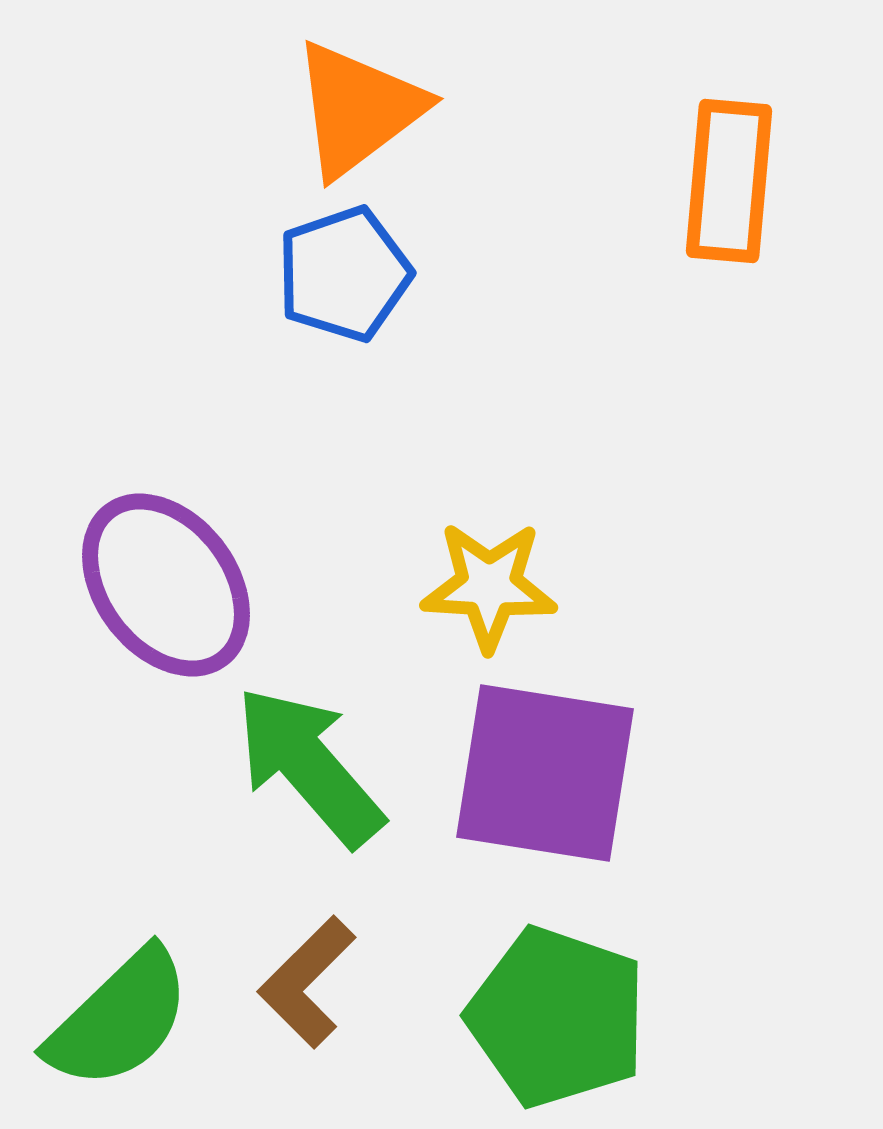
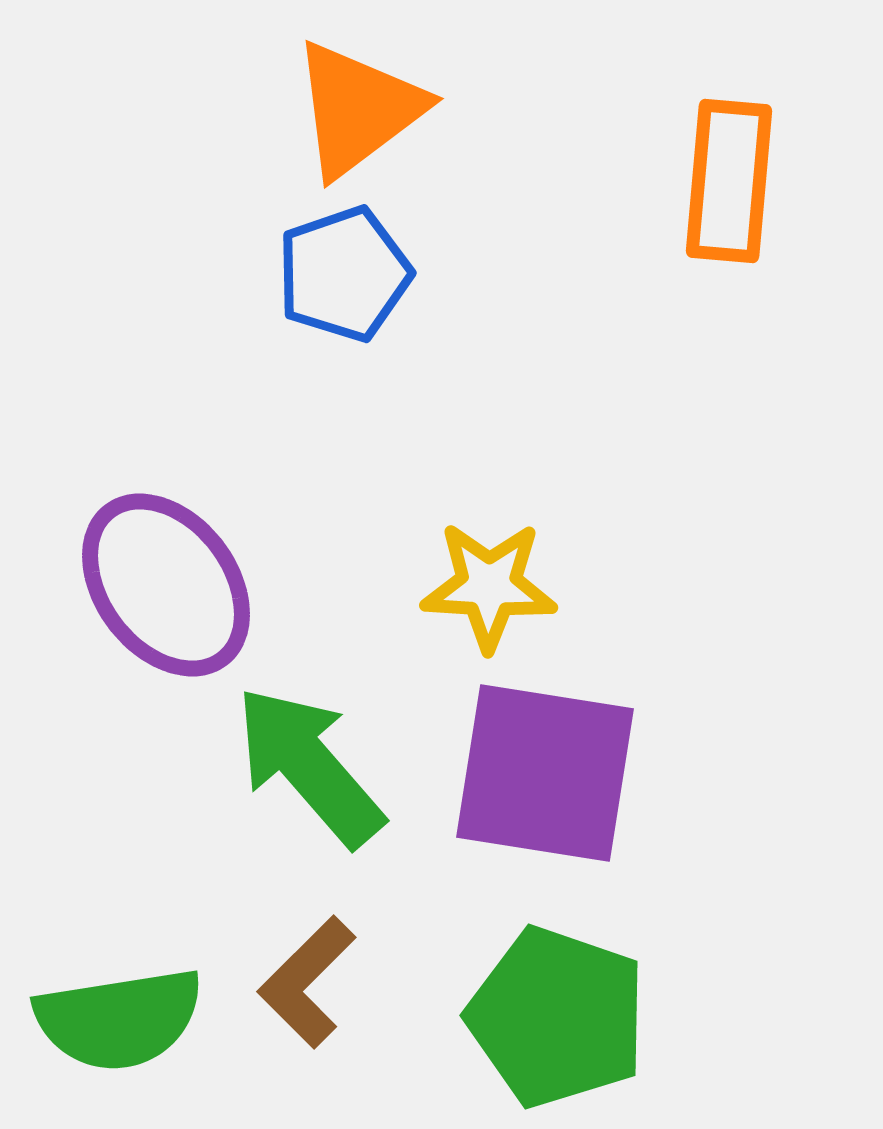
green semicircle: rotated 35 degrees clockwise
